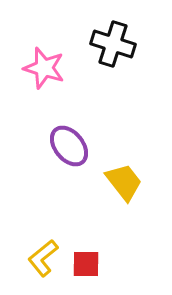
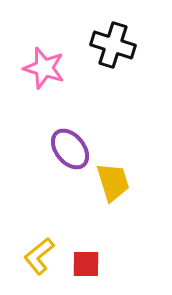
black cross: moved 1 px down
purple ellipse: moved 1 px right, 3 px down
yellow trapezoid: moved 11 px left; rotated 21 degrees clockwise
yellow L-shape: moved 4 px left, 2 px up
